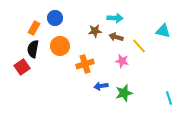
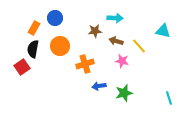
brown arrow: moved 4 px down
blue arrow: moved 2 px left
